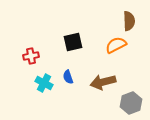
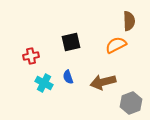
black square: moved 2 px left
